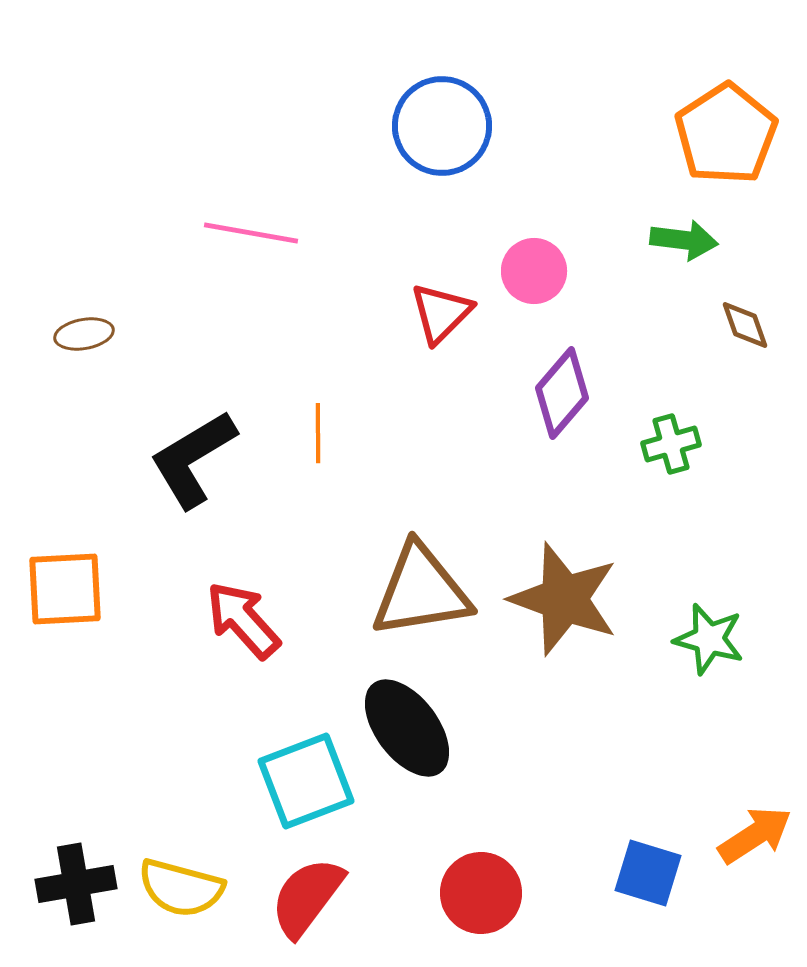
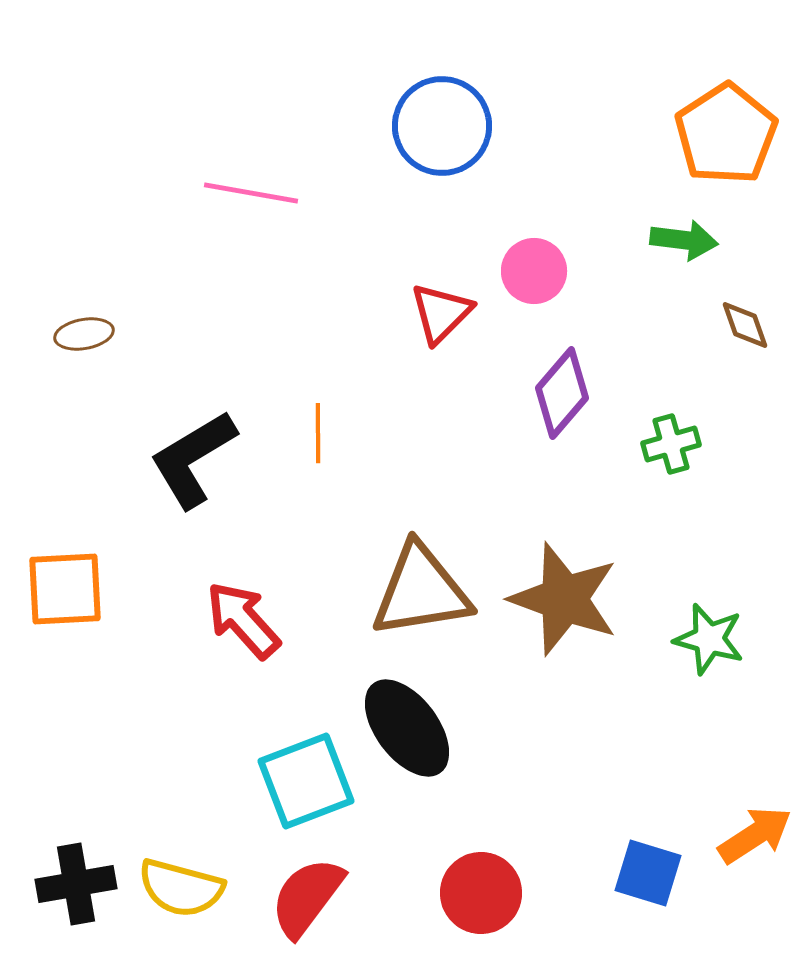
pink line: moved 40 px up
